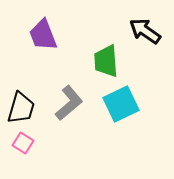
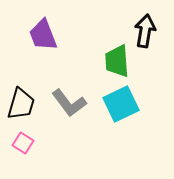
black arrow: rotated 64 degrees clockwise
green trapezoid: moved 11 px right
gray L-shape: rotated 93 degrees clockwise
black trapezoid: moved 4 px up
